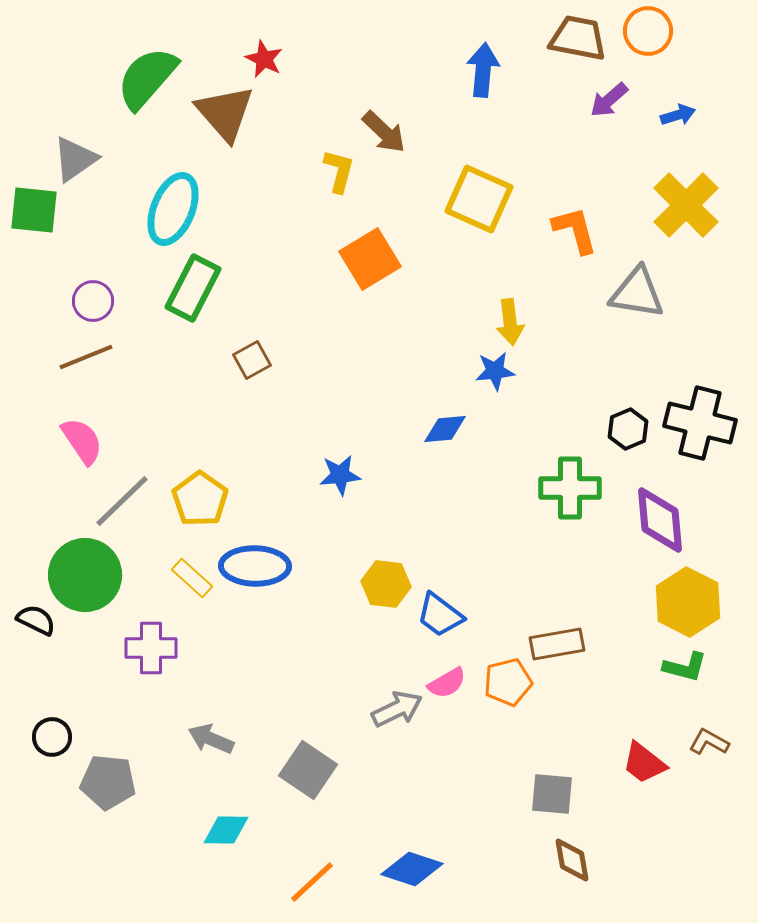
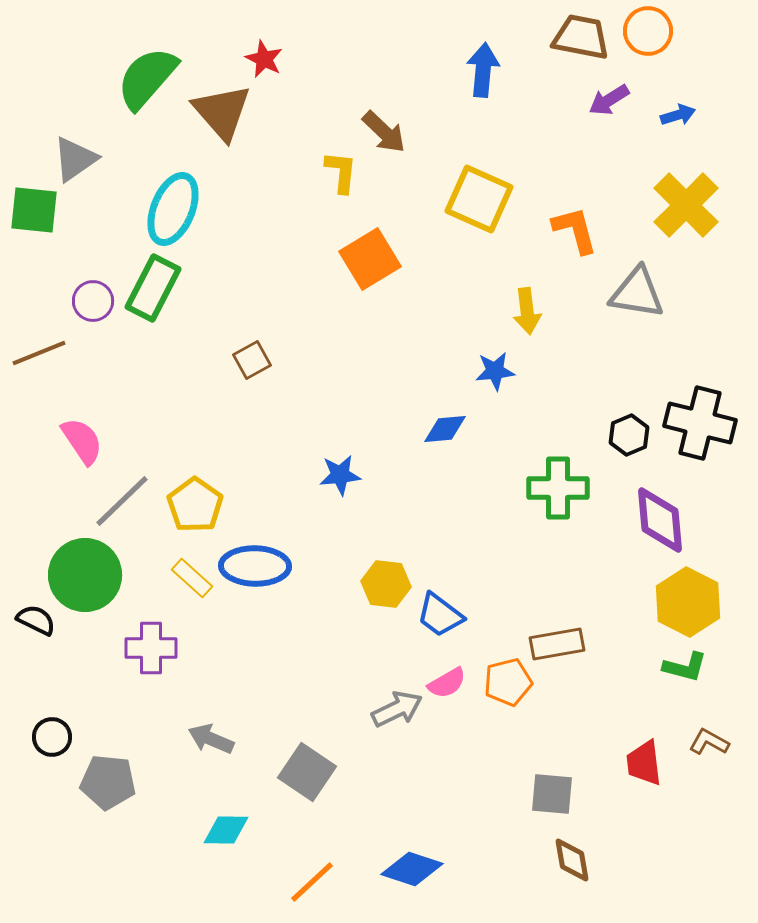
brown trapezoid at (578, 38): moved 3 px right, 1 px up
purple arrow at (609, 100): rotated 9 degrees clockwise
brown triangle at (225, 113): moved 3 px left, 1 px up
yellow L-shape at (339, 171): moved 2 px right, 1 px down; rotated 9 degrees counterclockwise
green rectangle at (193, 288): moved 40 px left
yellow arrow at (510, 322): moved 17 px right, 11 px up
brown line at (86, 357): moved 47 px left, 4 px up
black hexagon at (628, 429): moved 1 px right, 6 px down
green cross at (570, 488): moved 12 px left
yellow pentagon at (200, 499): moved 5 px left, 6 px down
red trapezoid at (644, 763): rotated 45 degrees clockwise
gray square at (308, 770): moved 1 px left, 2 px down
